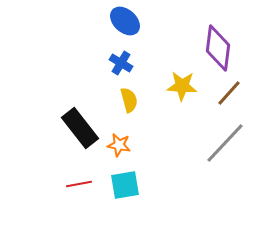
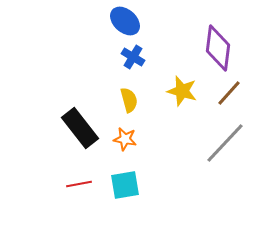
blue cross: moved 12 px right, 6 px up
yellow star: moved 5 px down; rotated 12 degrees clockwise
orange star: moved 6 px right, 6 px up
